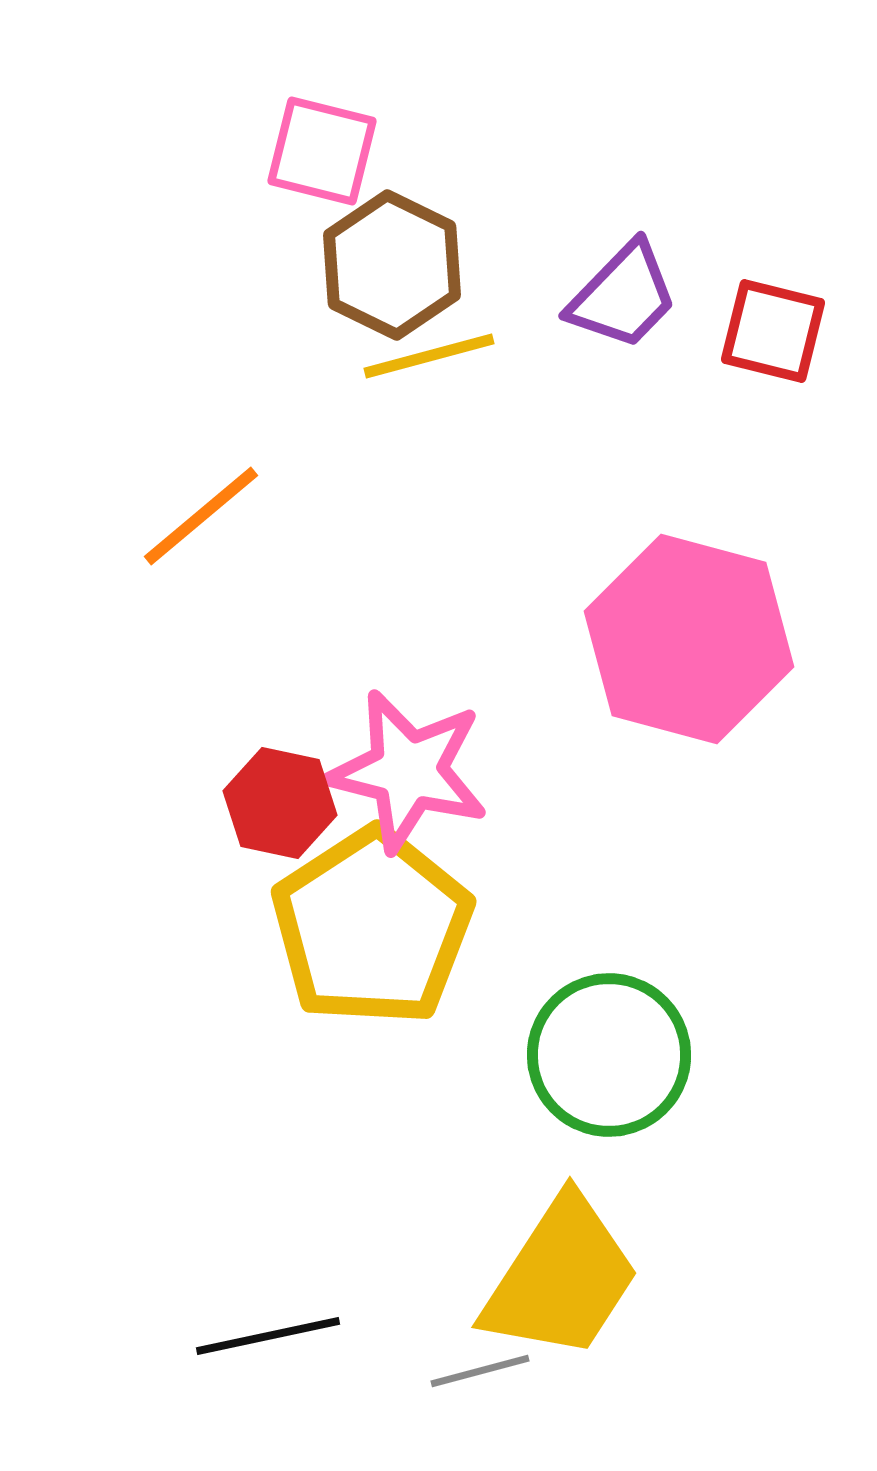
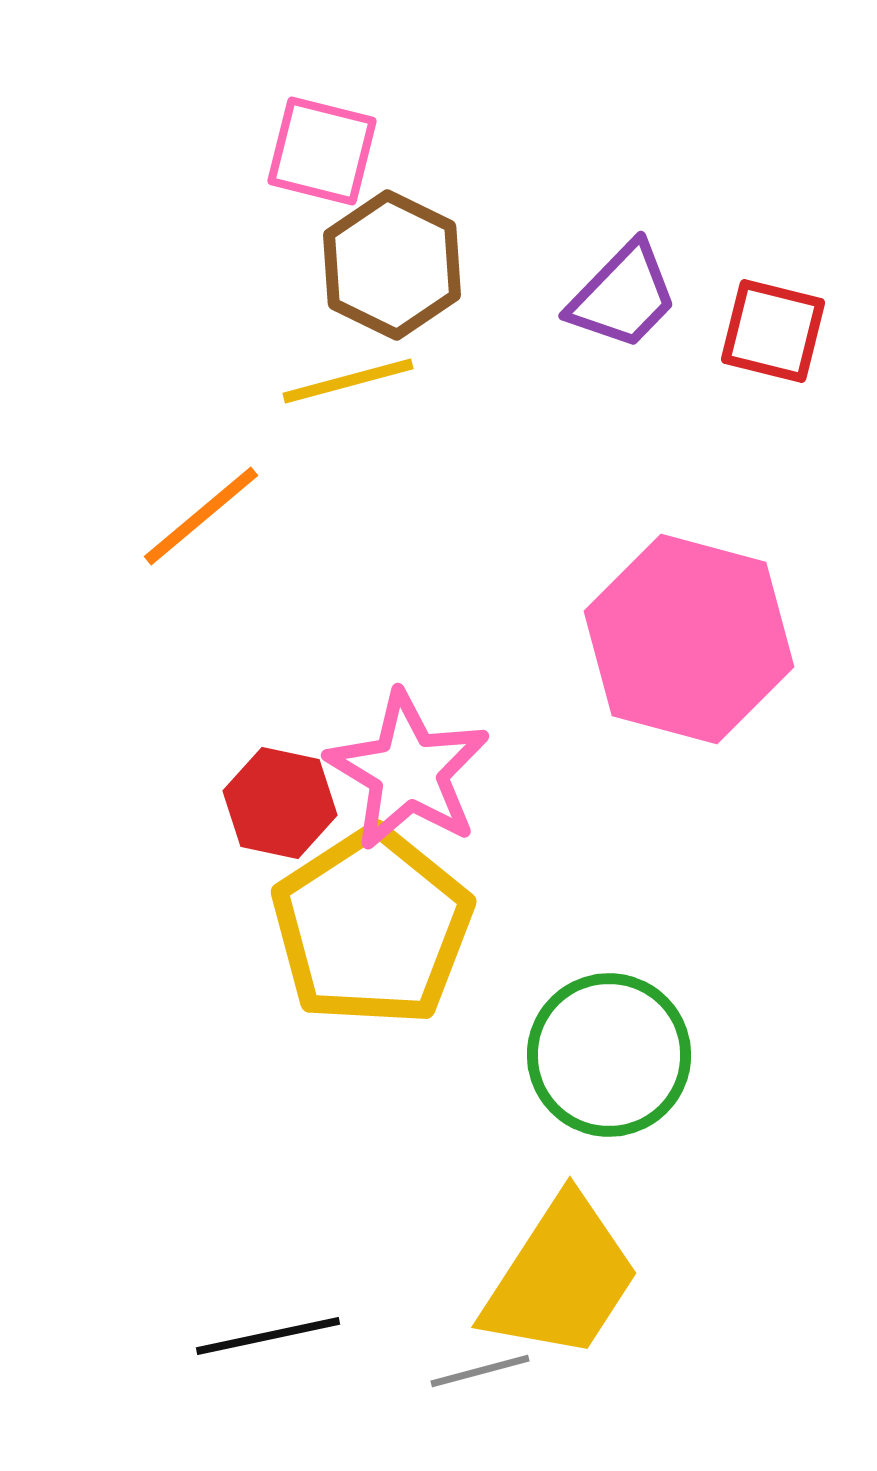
yellow line: moved 81 px left, 25 px down
pink star: rotated 17 degrees clockwise
